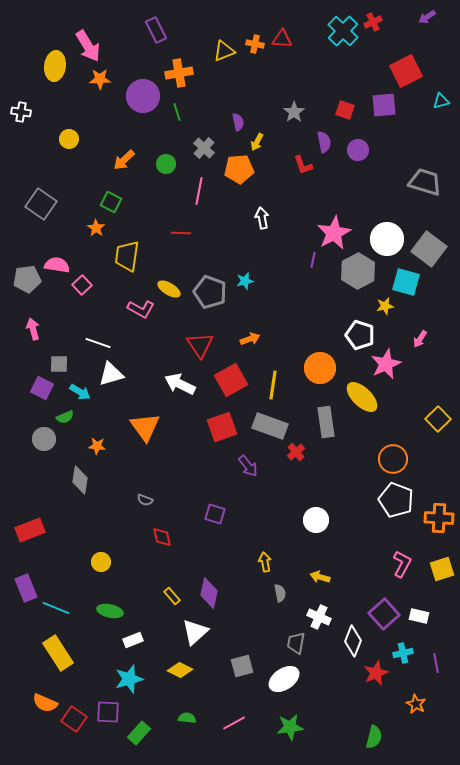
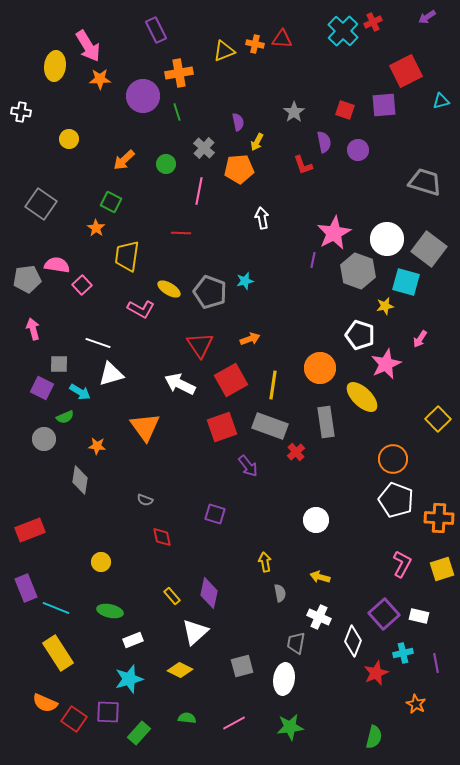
gray hexagon at (358, 271): rotated 12 degrees counterclockwise
white ellipse at (284, 679): rotated 48 degrees counterclockwise
